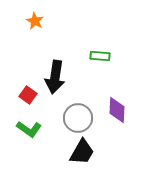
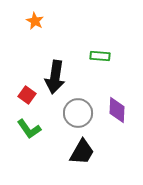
red square: moved 1 px left
gray circle: moved 5 px up
green L-shape: rotated 20 degrees clockwise
